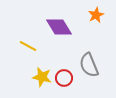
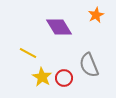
yellow line: moved 7 px down
yellow star: rotated 18 degrees clockwise
